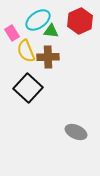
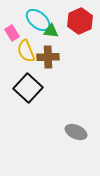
cyan ellipse: rotated 75 degrees clockwise
